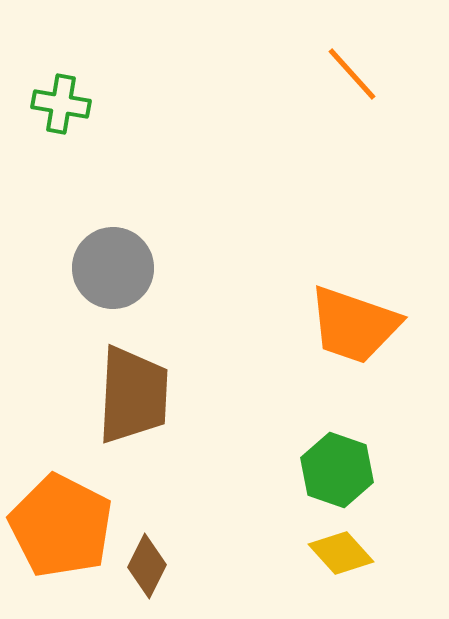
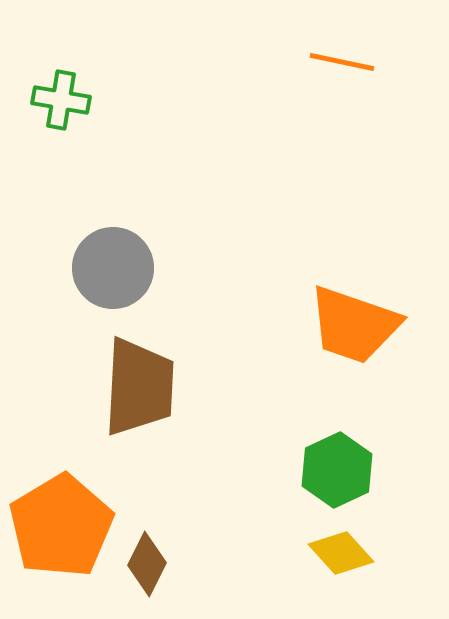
orange line: moved 10 px left, 12 px up; rotated 36 degrees counterclockwise
green cross: moved 4 px up
brown trapezoid: moved 6 px right, 8 px up
green hexagon: rotated 16 degrees clockwise
orange pentagon: rotated 14 degrees clockwise
brown diamond: moved 2 px up
